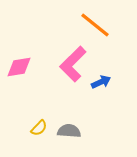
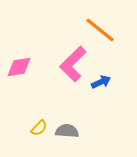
orange line: moved 5 px right, 5 px down
gray semicircle: moved 2 px left
